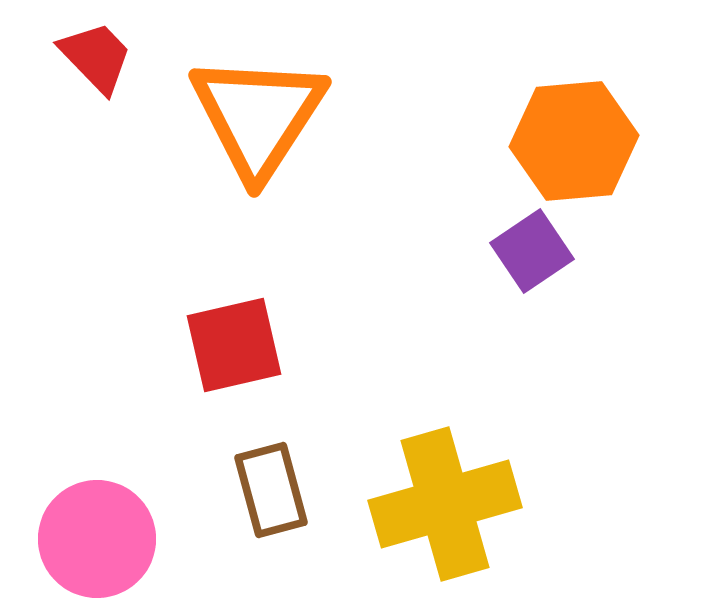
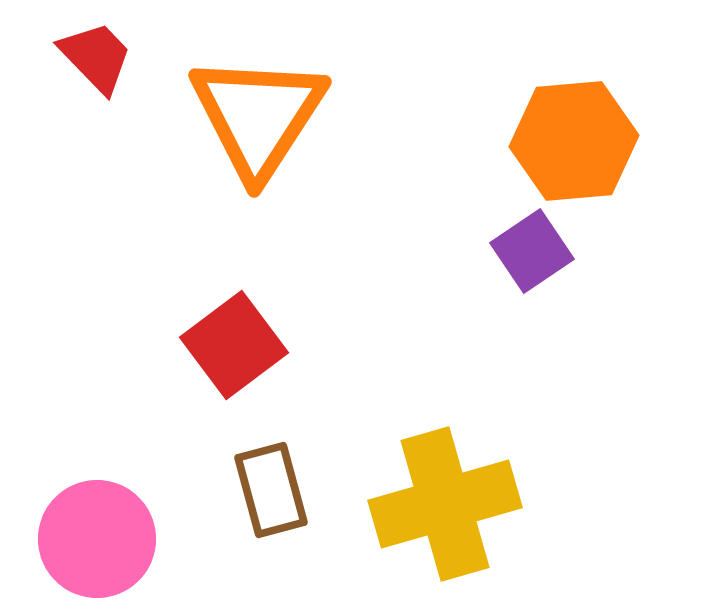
red square: rotated 24 degrees counterclockwise
